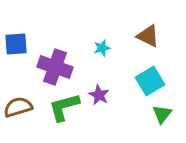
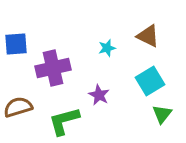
cyan star: moved 5 px right
purple cross: moved 2 px left, 1 px down; rotated 32 degrees counterclockwise
green L-shape: moved 14 px down
